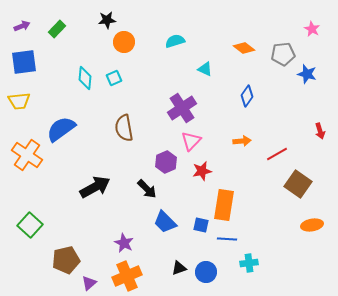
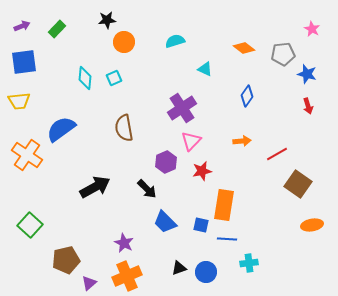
red arrow at (320, 131): moved 12 px left, 25 px up
